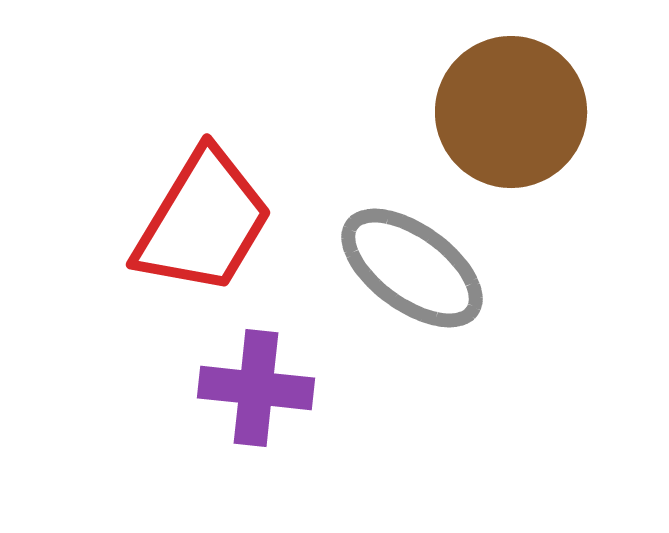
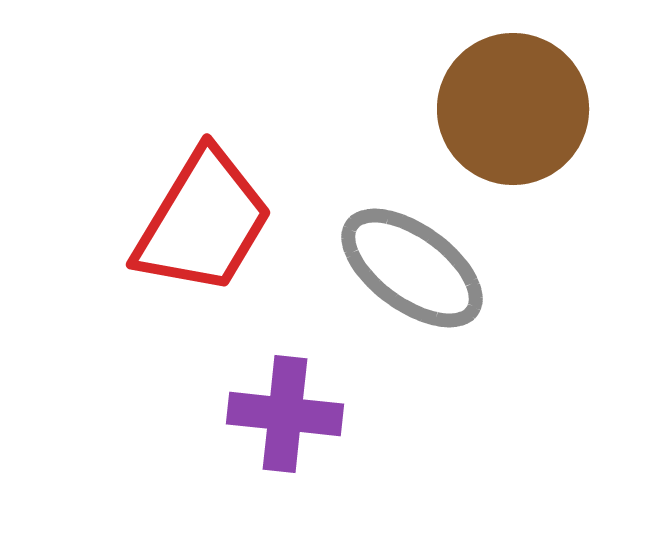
brown circle: moved 2 px right, 3 px up
purple cross: moved 29 px right, 26 px down
